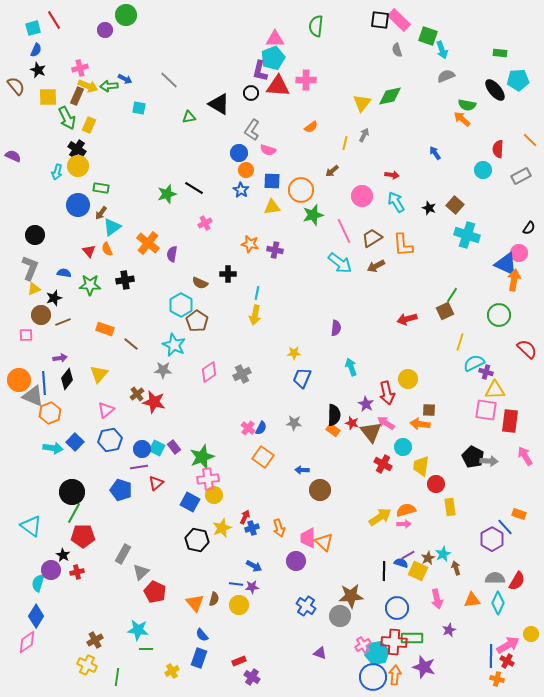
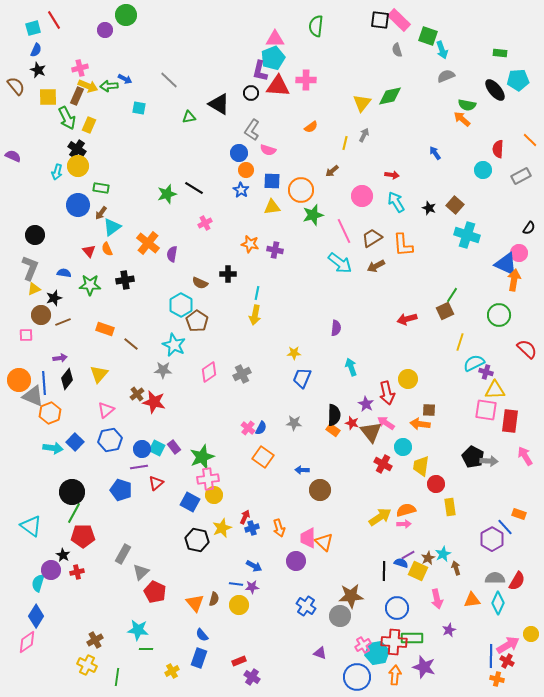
blue circle at (373, 677): moved 16 px left
